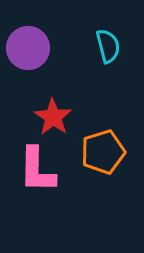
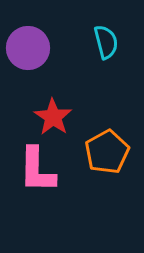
cyan semicircle: moved 2 px left, 4 px up
orange pentagon: moved 4 px right; rotated 12 degrees counterclockwise
